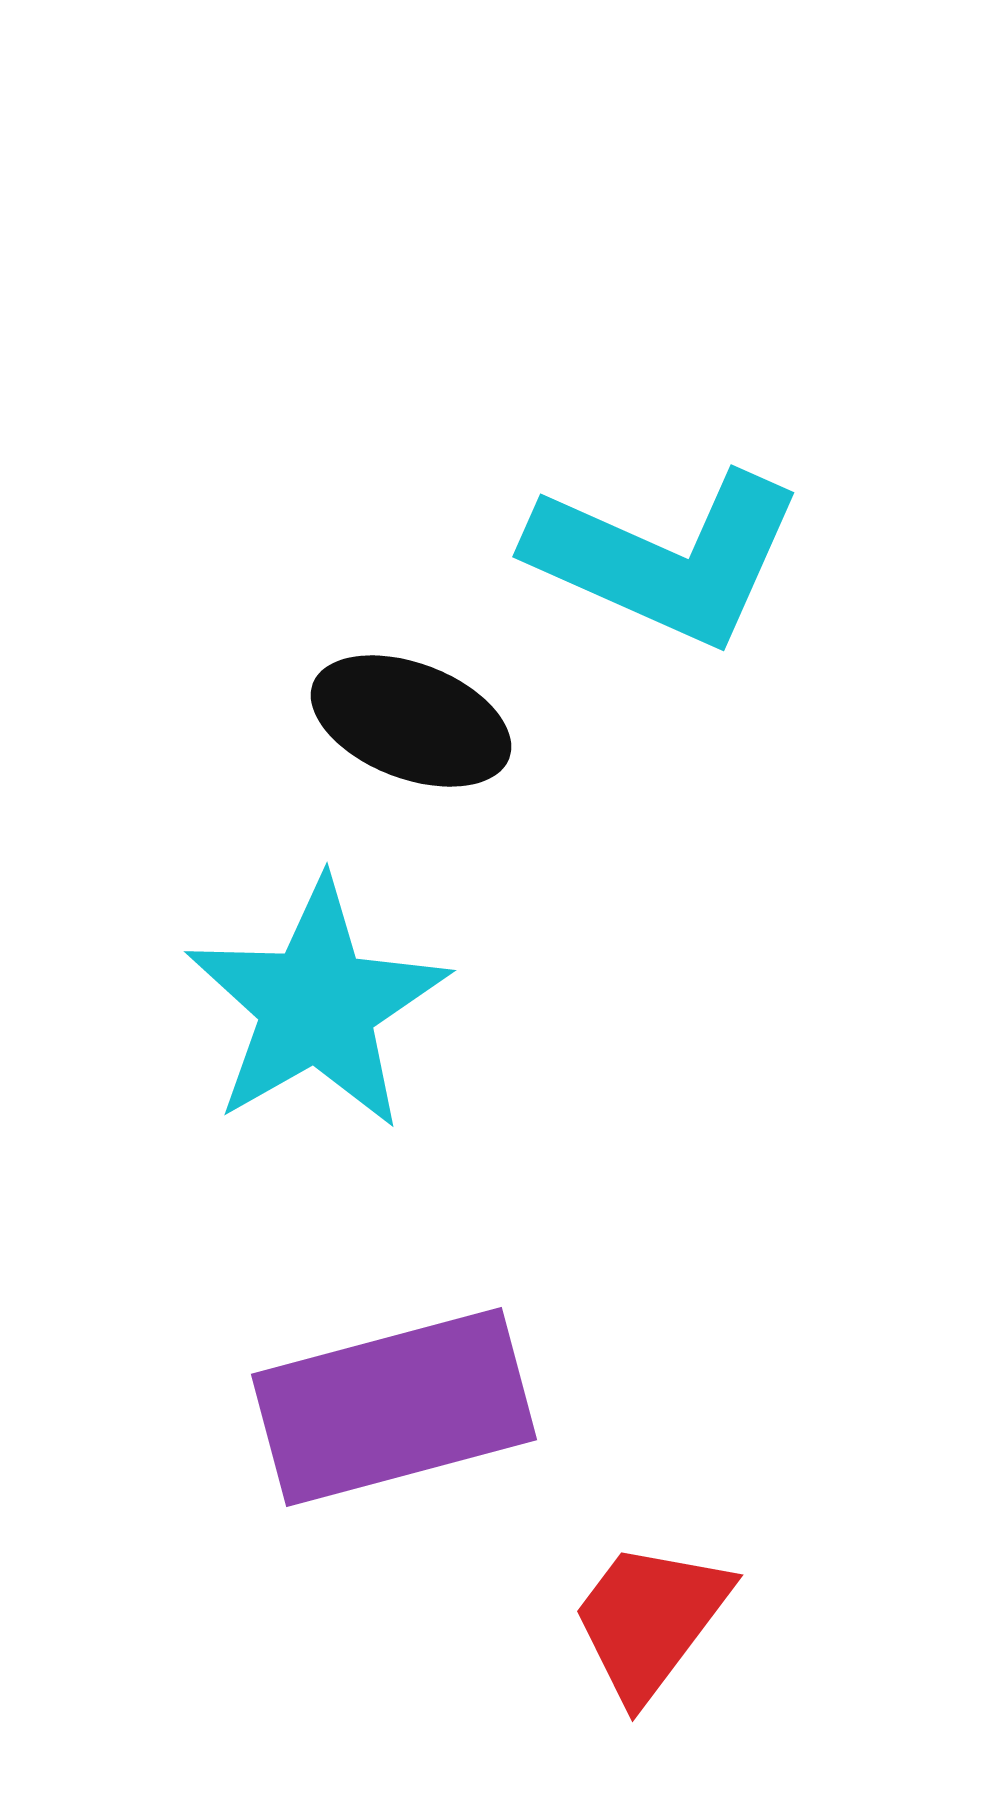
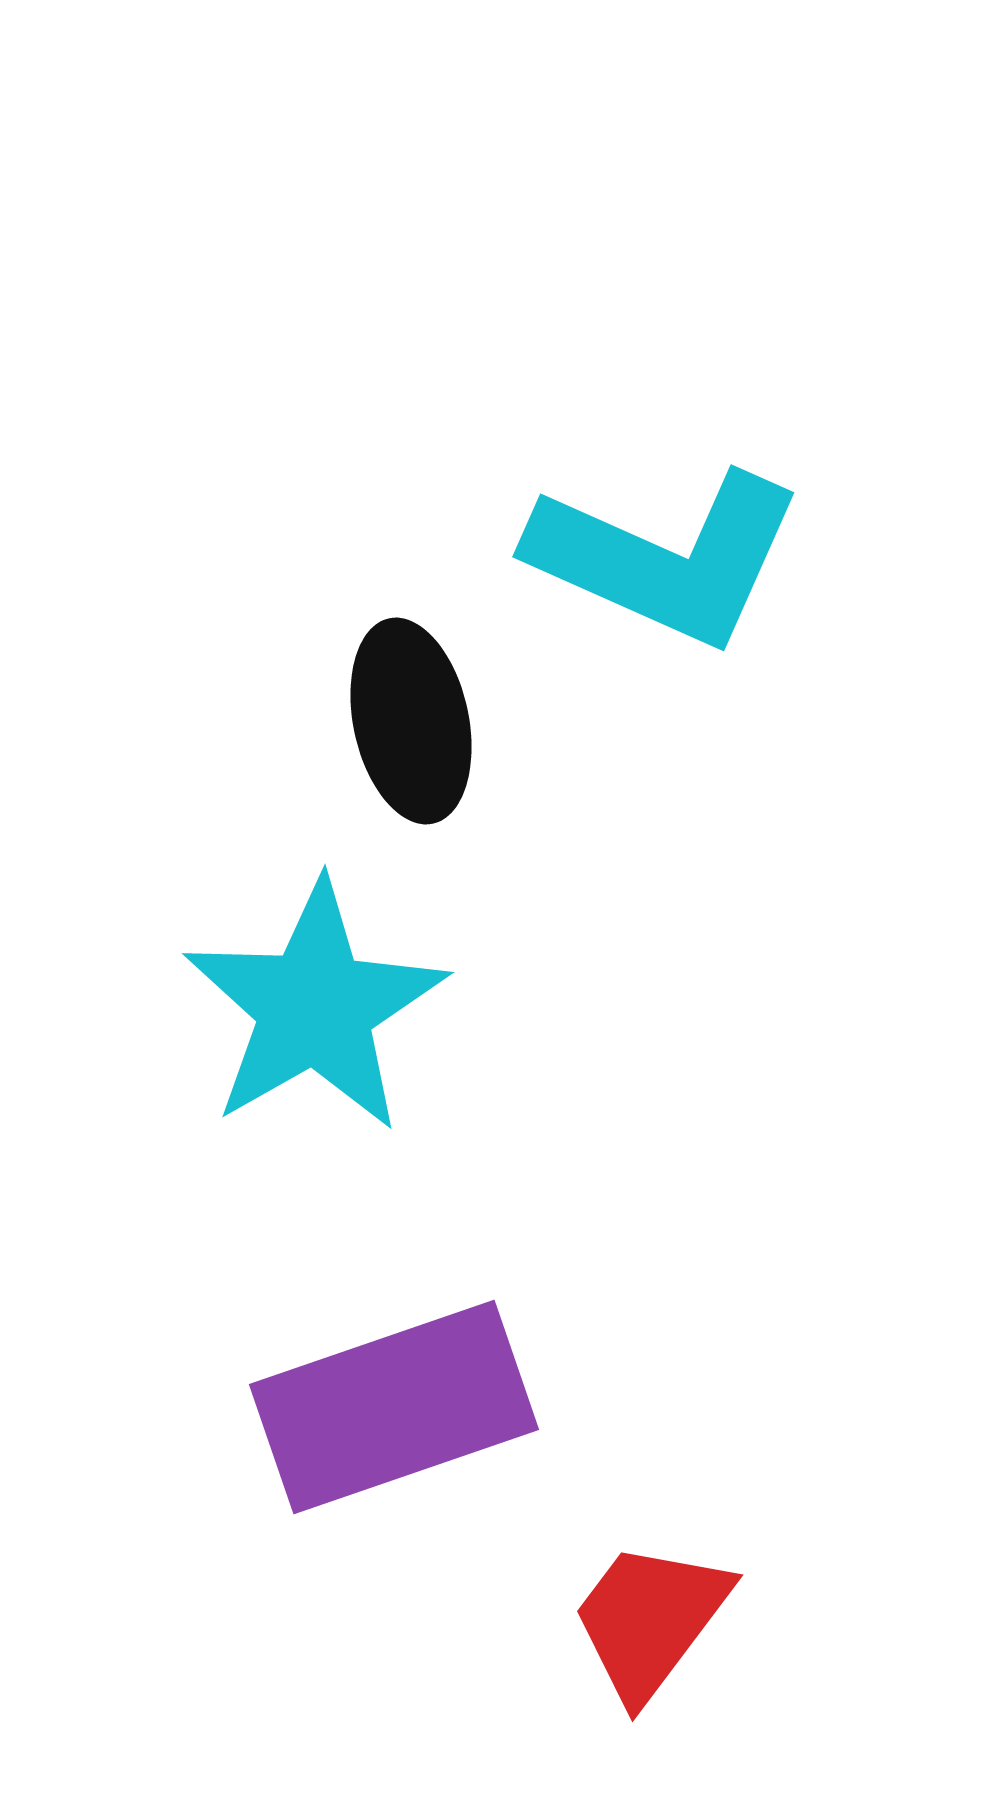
black ellipse: rotated 57 degrees clockwise
cyan star: moved 2 px left, 2 px down
purple rectangle: rotated 4 degrees counterclockwise
